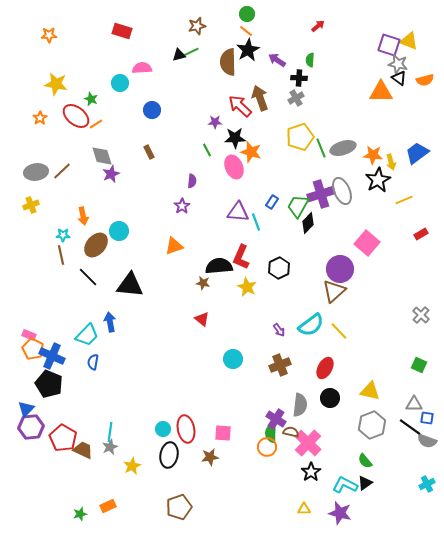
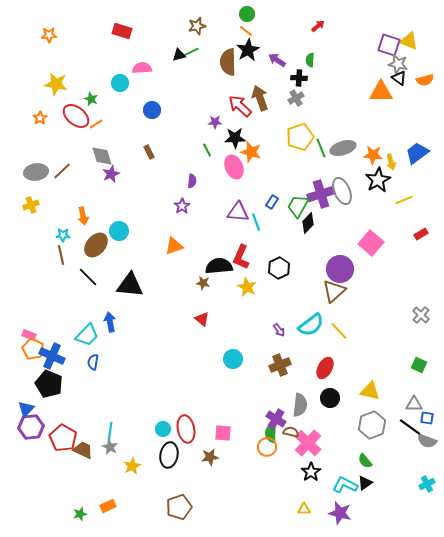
pink square at (367, 243): moved 4 px right
gray star at (110, 447): rotated 21 degrees counterclockwise
